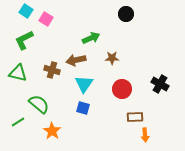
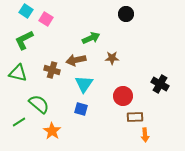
red circle: moved 1 px right, 7 px down
blue square: moved 2 px left, 1 px down
green line: moved 1 px right
